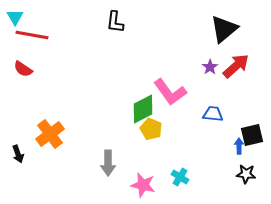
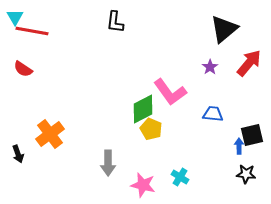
red line: moved 4 px up
red arrow: moved 13 px right, 3 px up; rotated 8 degrees counterclockwise
